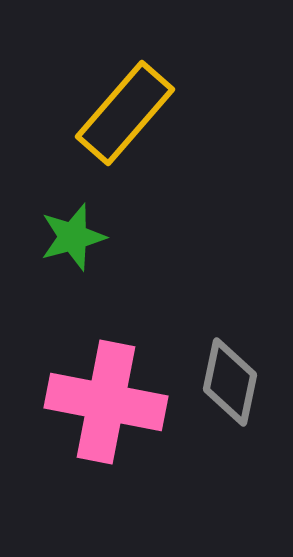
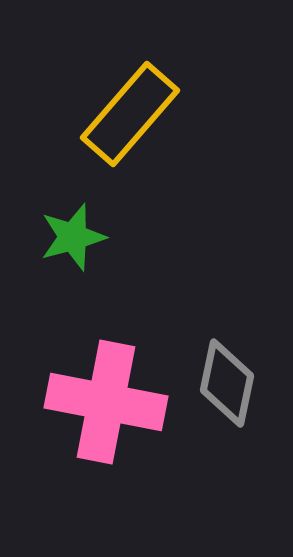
yellow rectangle: moved 5 px right, 1 px down
gray diamond: moved 3 px left, 1 px down
